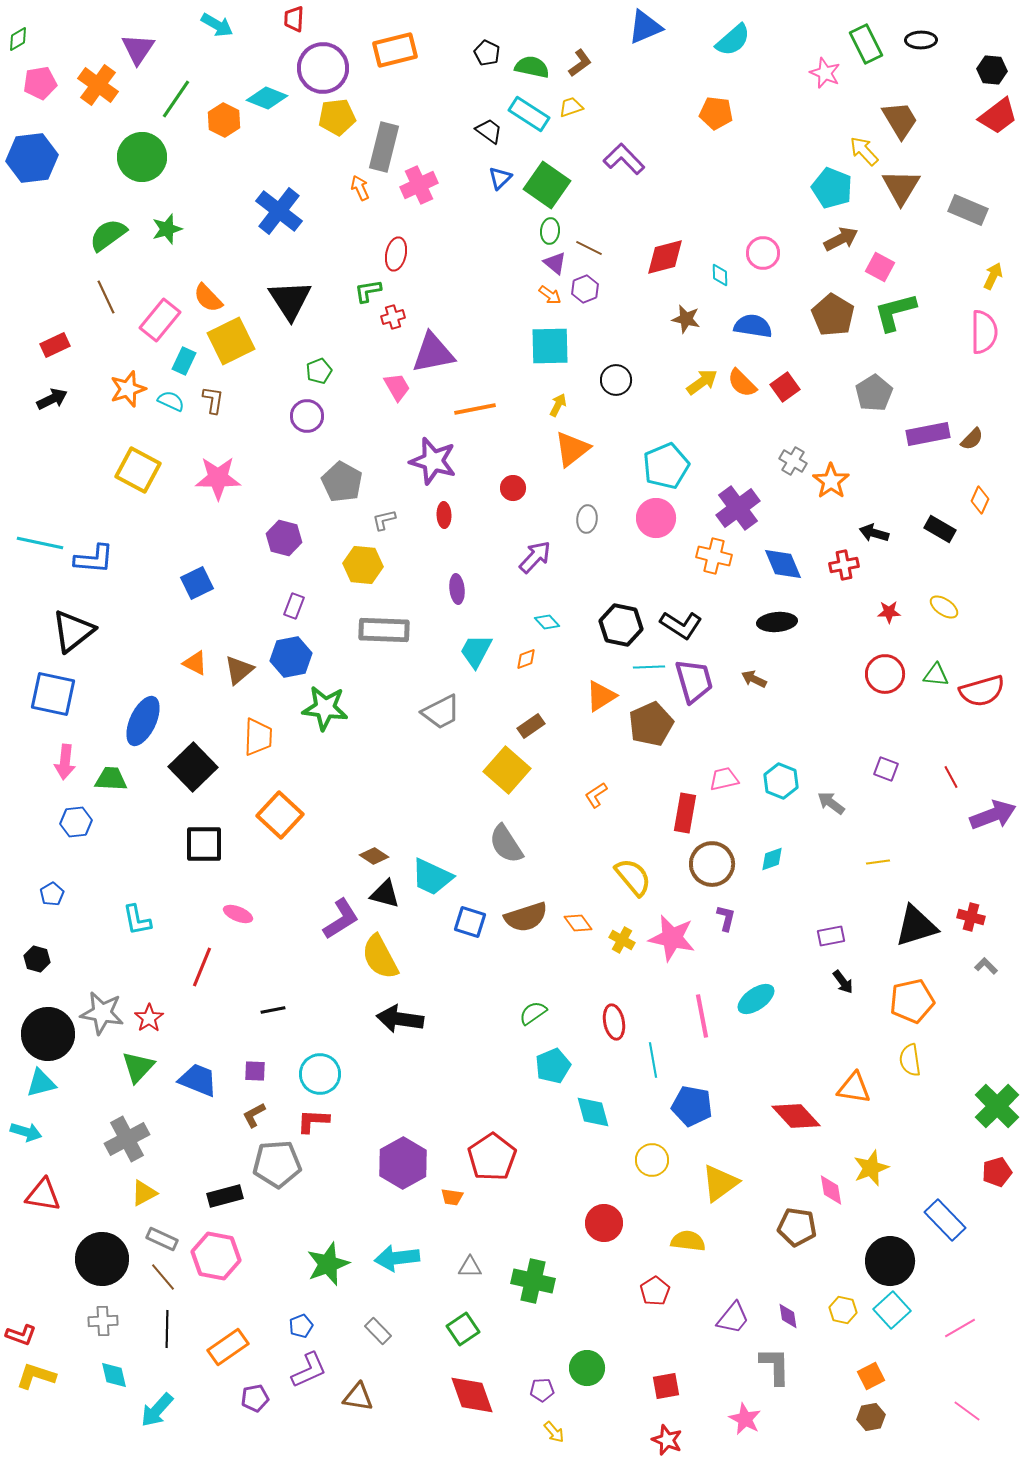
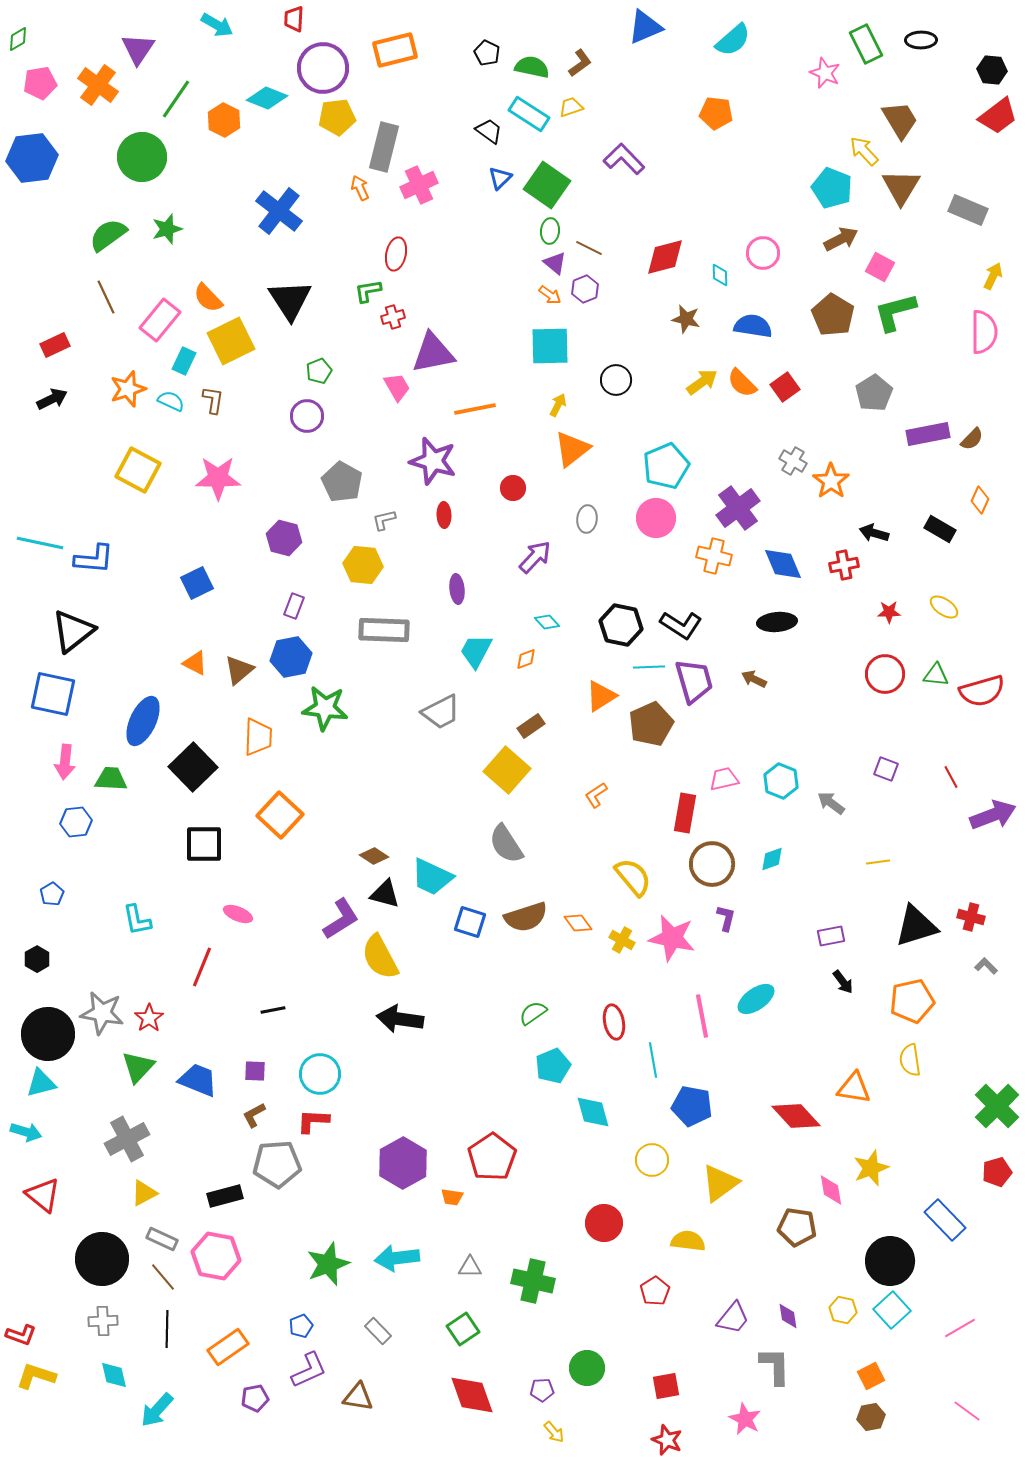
black hexagon at (37, 959): rotated 15 degrees clockwise
red triangle at (43, 1195): rotated 30 degrees clockwise
